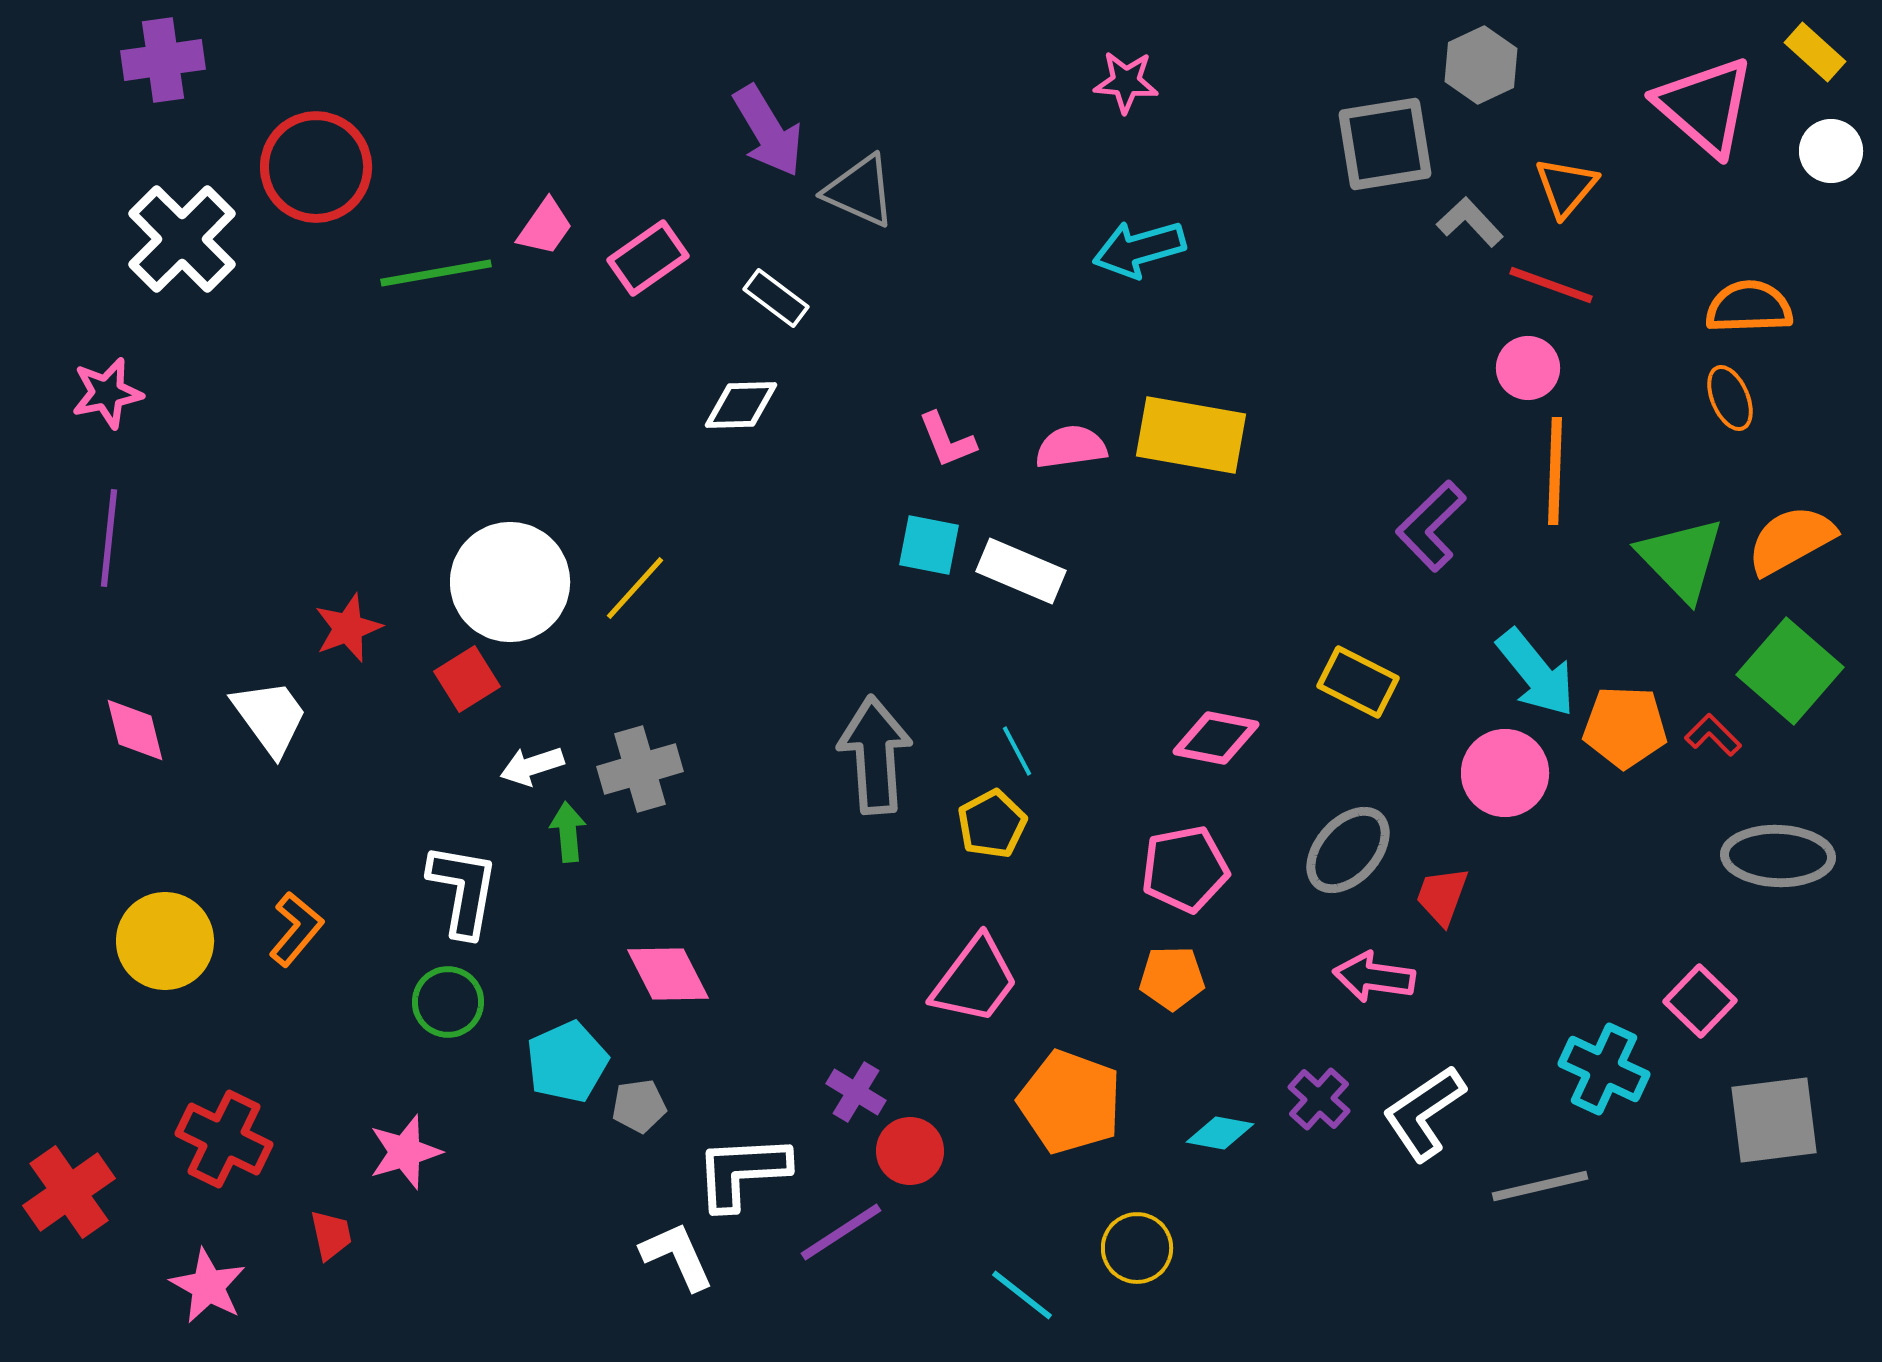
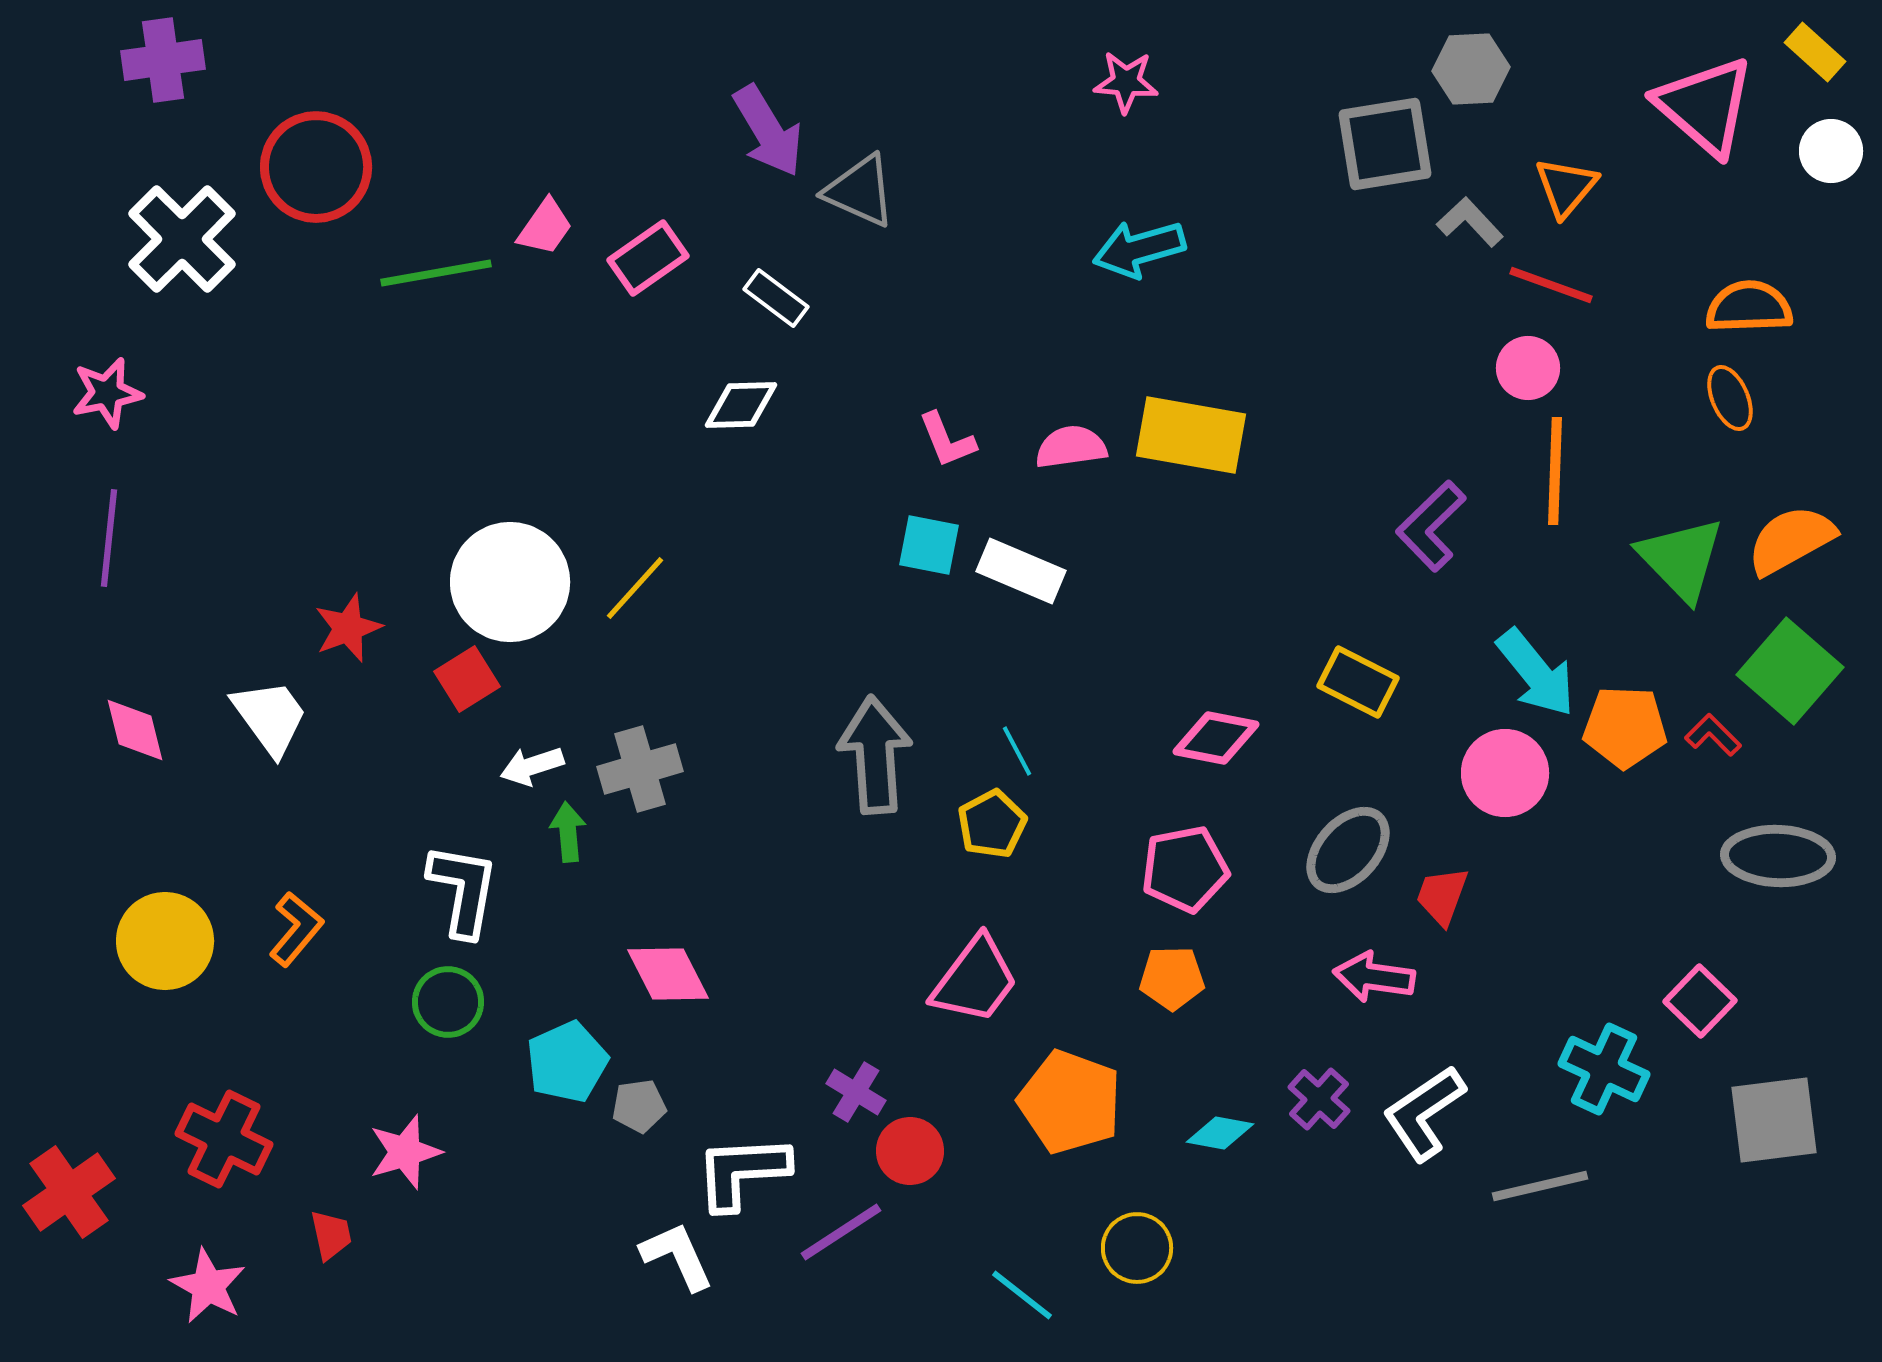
gray hexagon at (1481, 65): moved 10 px left, 4 px down; rotated 22 degrees clockwise
